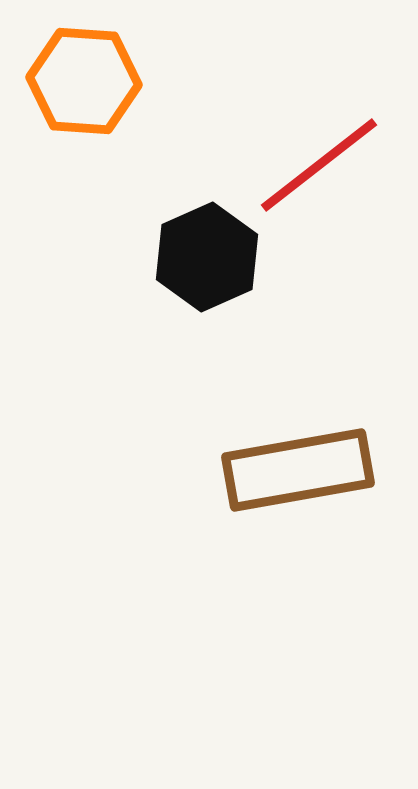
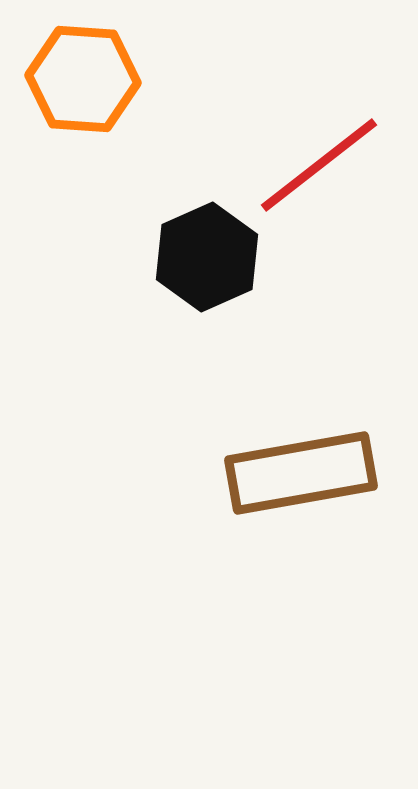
orange hexagon: moved 1 px left, 2 px up
brown rectangle: moved 3 px right, 3 px down
